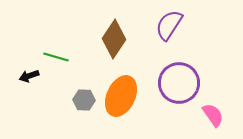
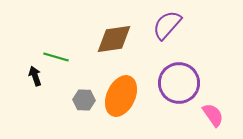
purple semicircle: moved 2 px left; rotated 8 degrees clockwise
brown diamond: rotated 48 degrees clockwise
black arrow: moved 6 px right; rotated 90 degrees clockwise
